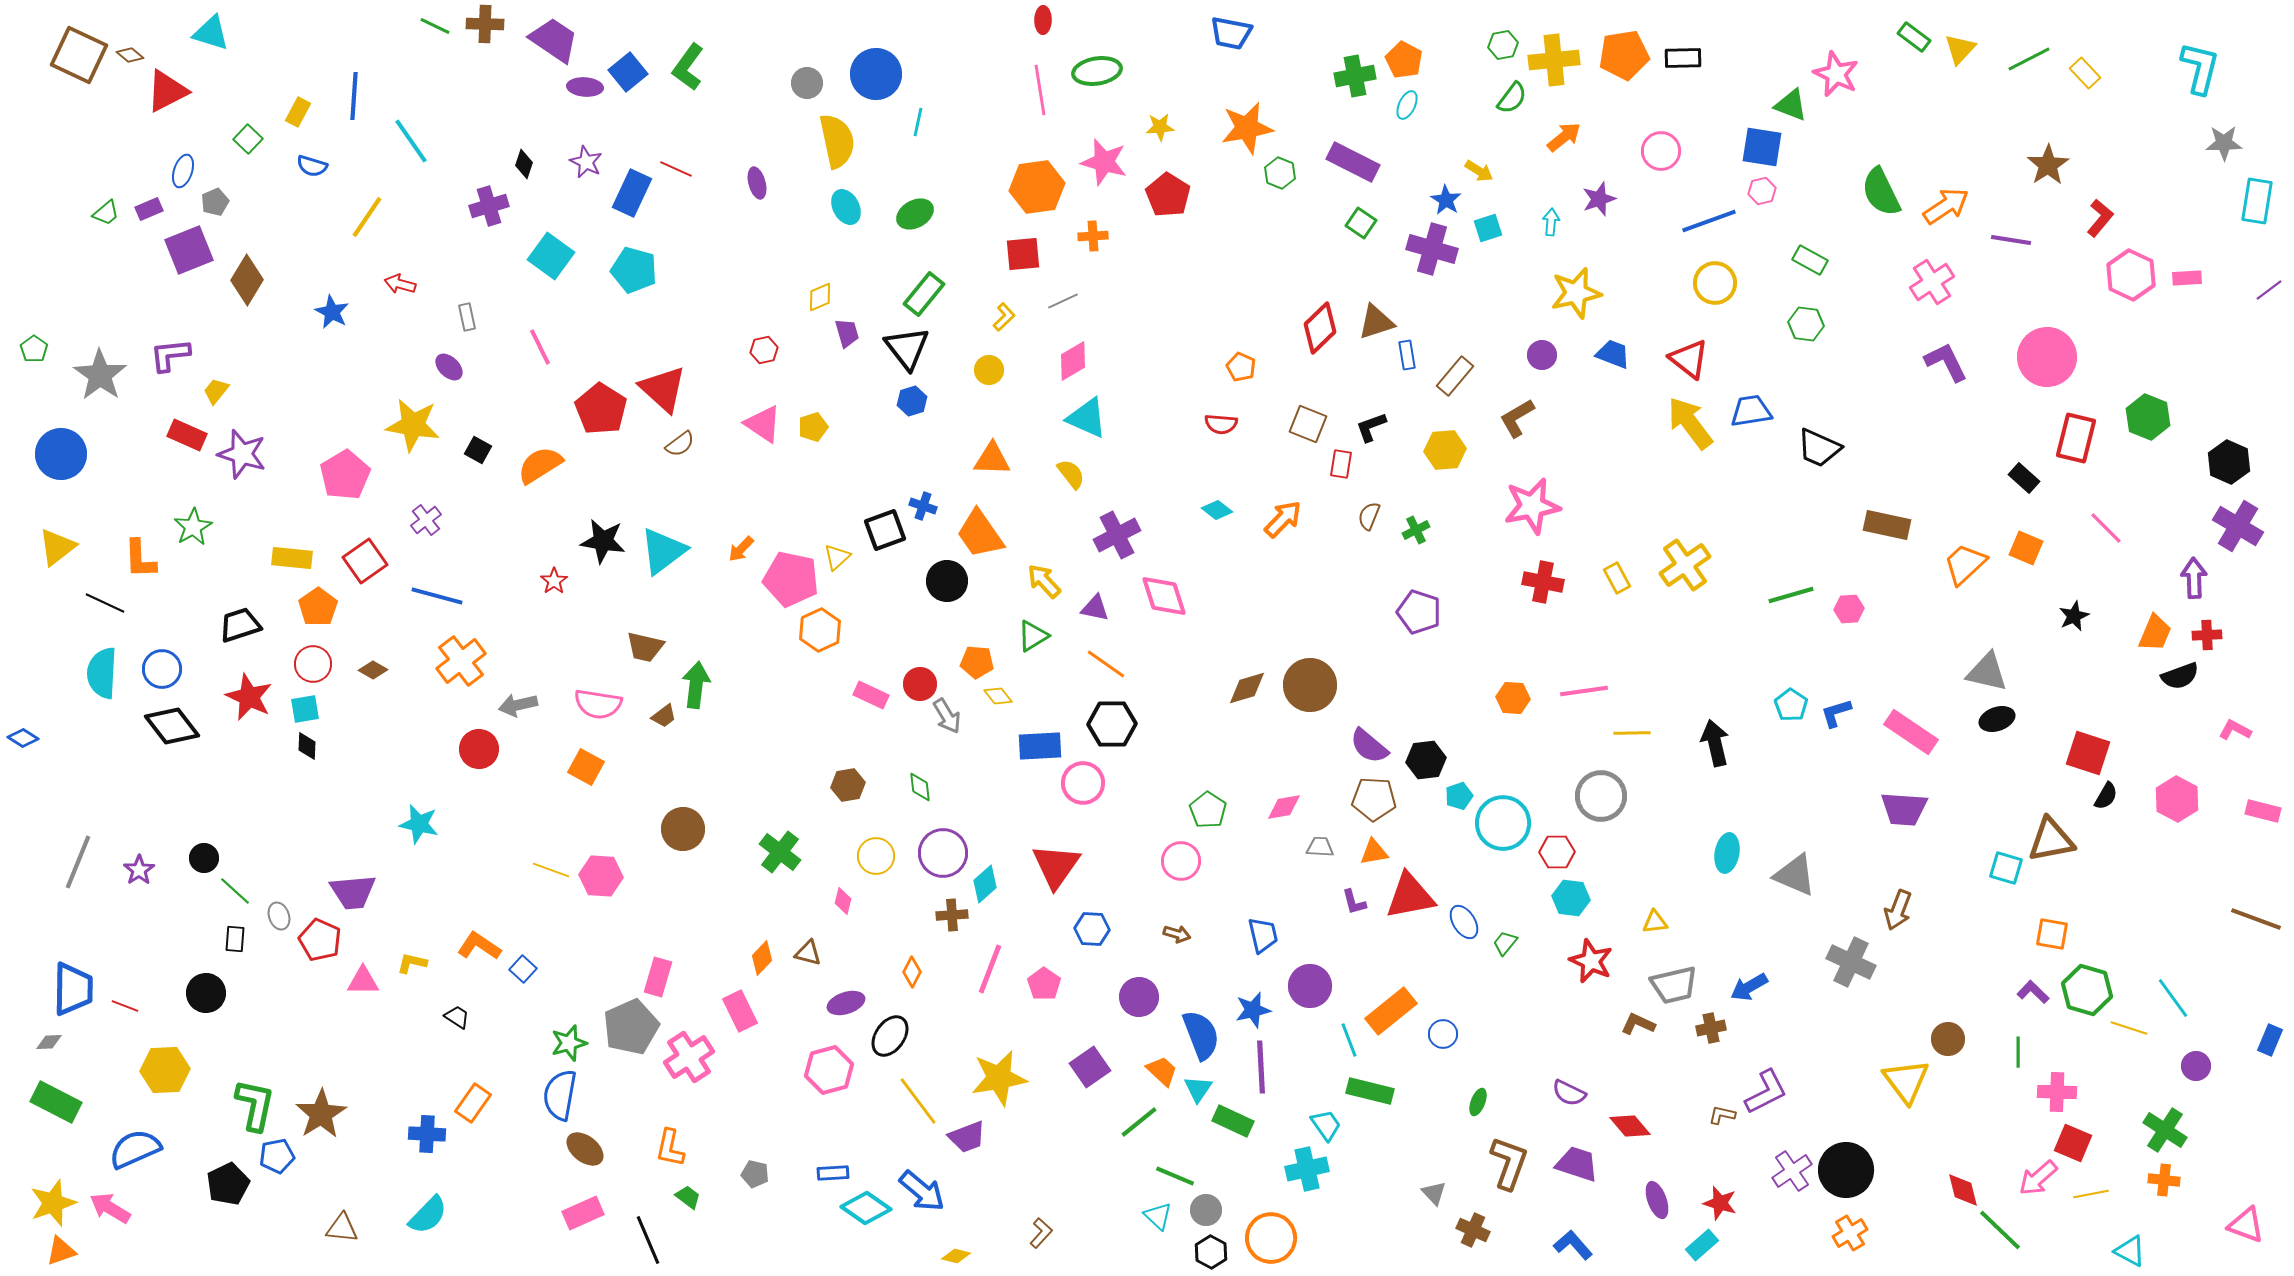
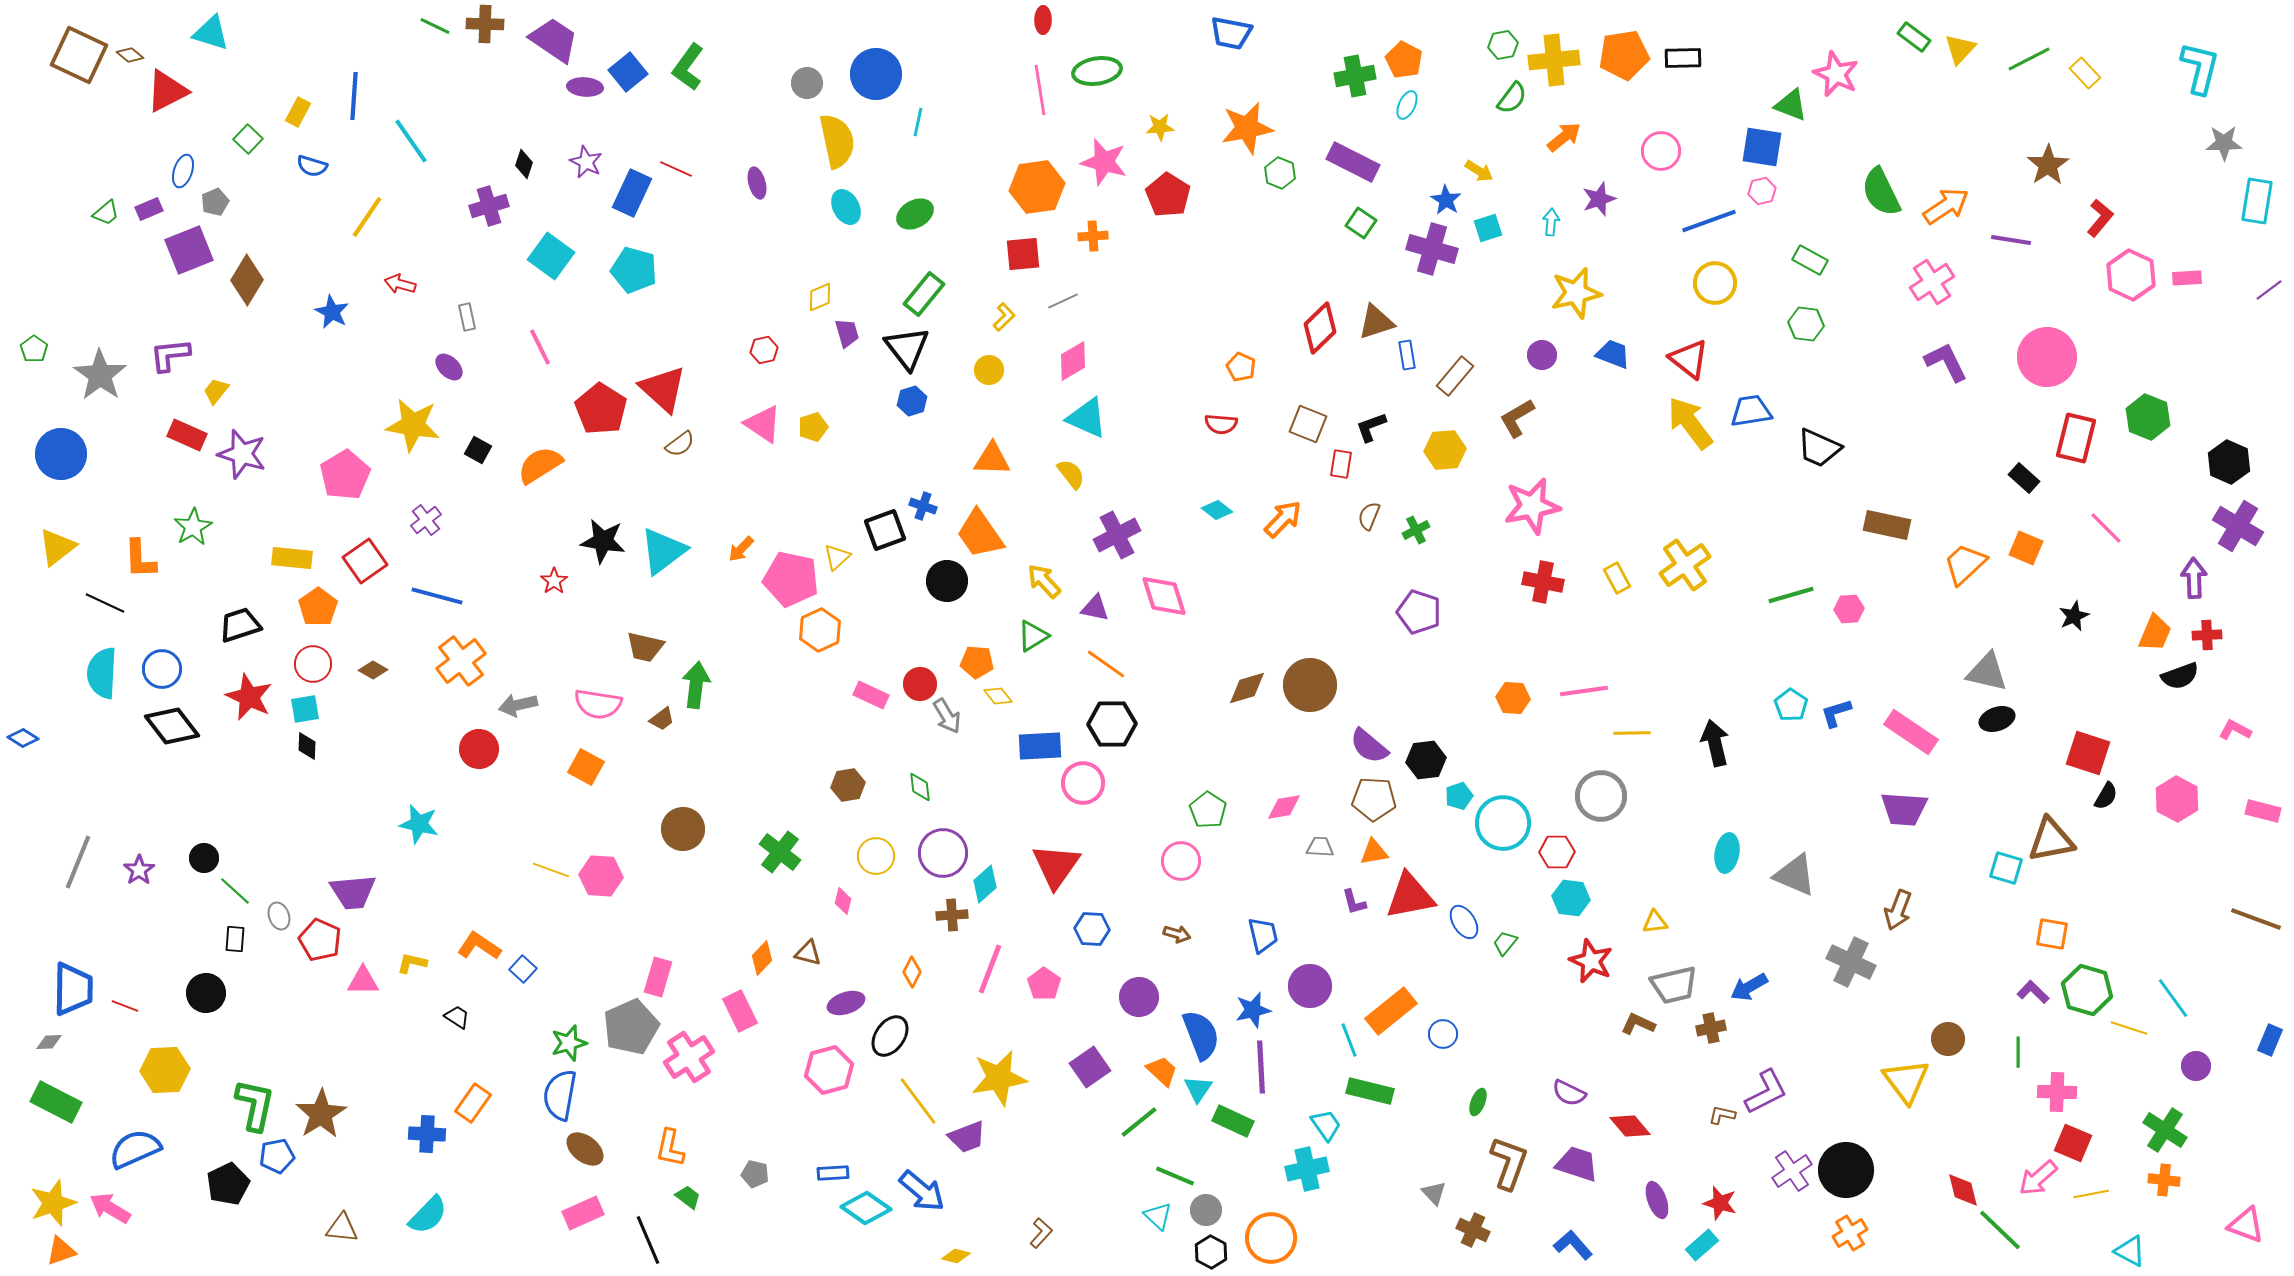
brown trapezoid at (664, 716): moved 2 px left, 3 px down
